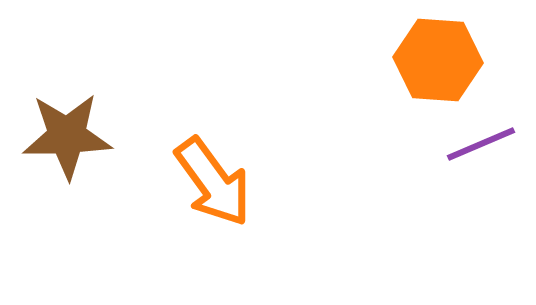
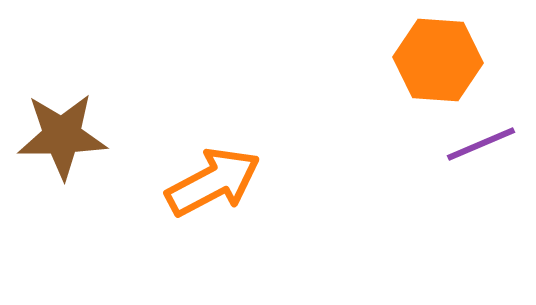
brown star: moved 5 px left
orange arrow: rotated 82 degrees counterclockwise
